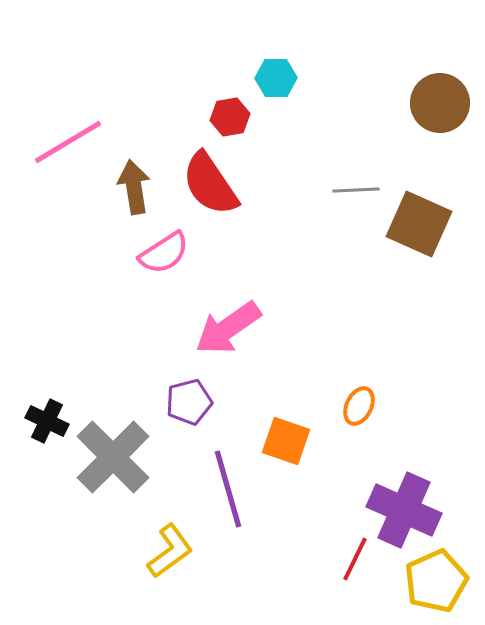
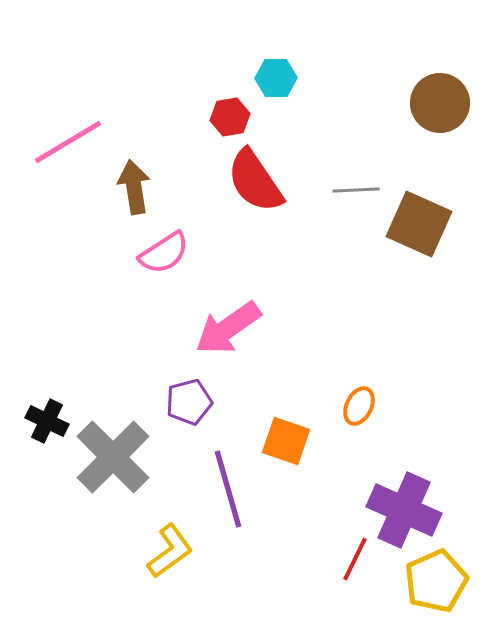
red semicircle: moved 45 px right, 3 px up
